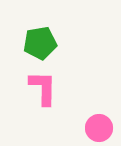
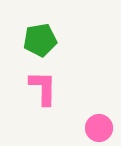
green pentagon: moved 3 px up
